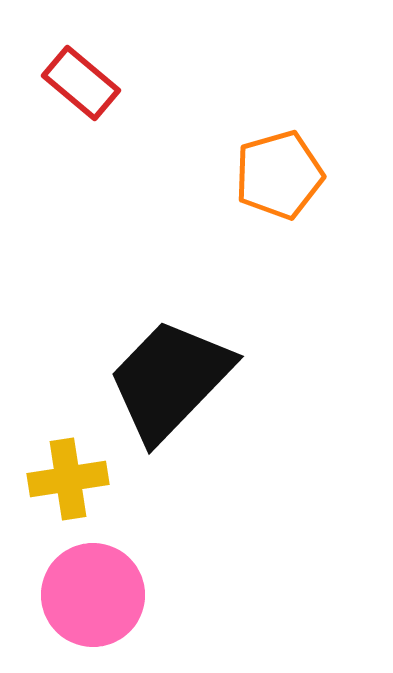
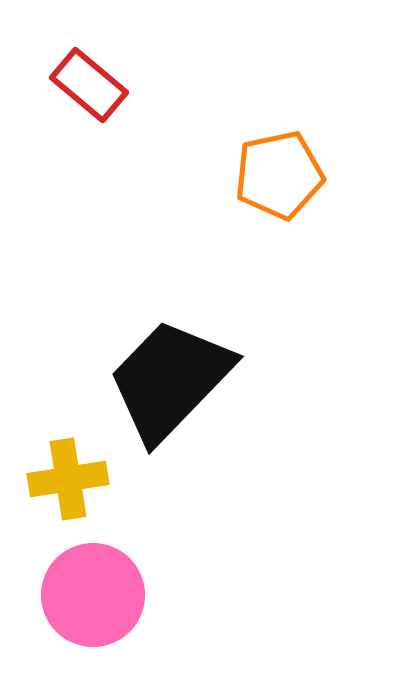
red rectangle: moved 8 px right, 2 px down
orange pentagon: rotated 4 degrees clockwise
